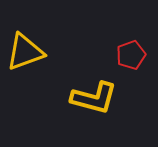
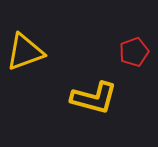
red pentagon: moved 3 px right, 3 px up
